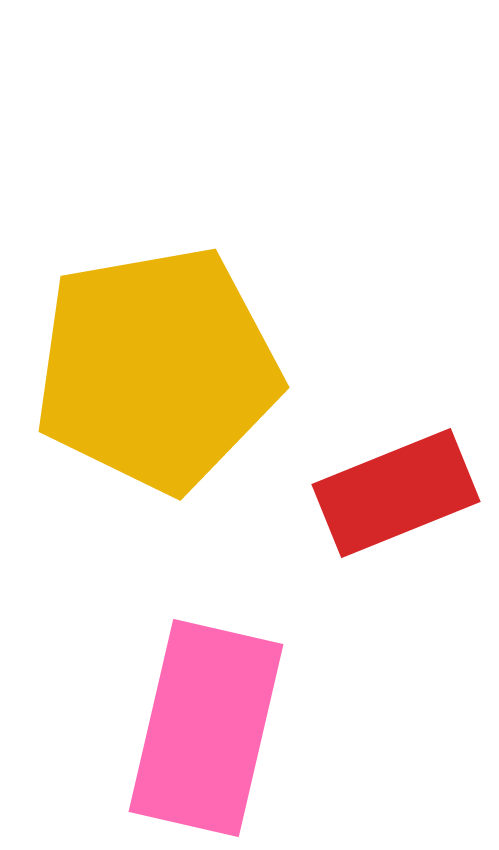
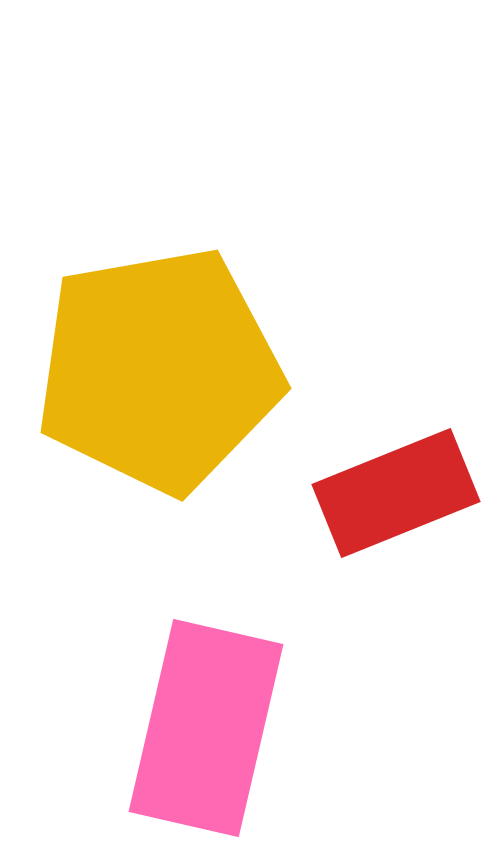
yellow pentagon: moved 2 px right, 1 px down
